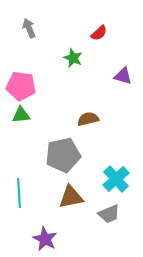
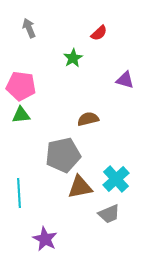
green star: rotated 18 degrees clockwise
purple triangle: moved 2 px right, 4 px down
brown triangle: moved 9 px right, 10 px up
